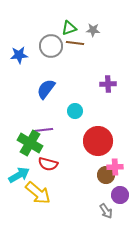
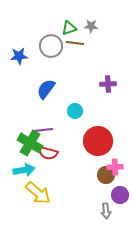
gray star: moved 2 px left, 4 px up
blue star: moved 1 px down
red semicircle: moved 11 px up
cyan arrow: moved 5 px right, 5 px up; rotated 20 degrees clockwise
gray arrow: rotated 28 degrees clockwise
